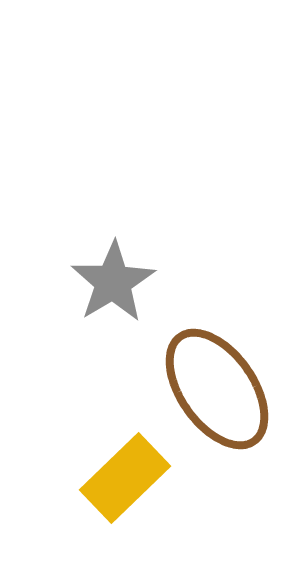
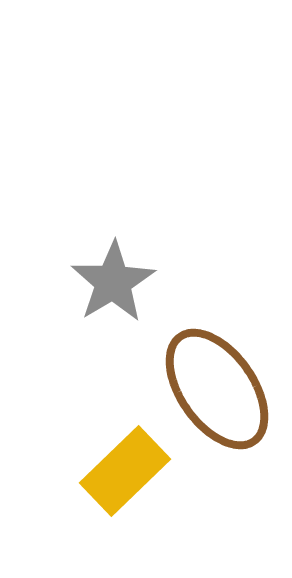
yellow rectangle: moved 7 px up
